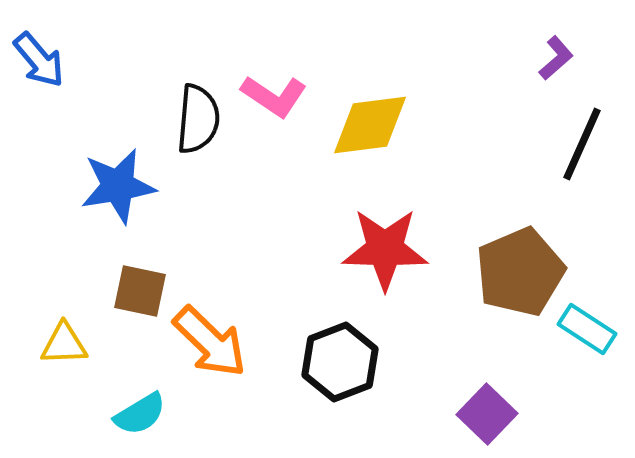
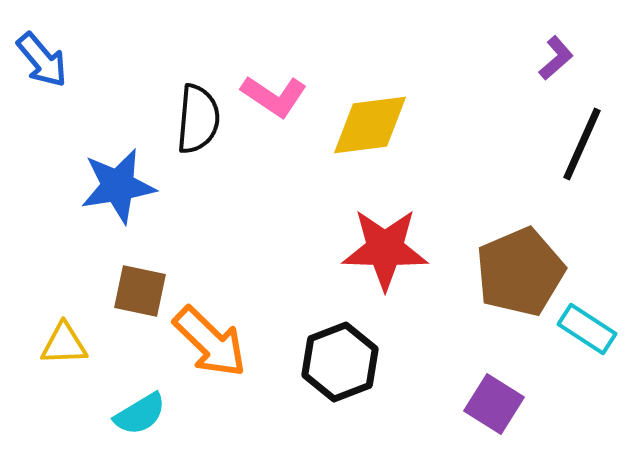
blue arrow: moved 3 px right
purple square: moved 7 px right, 10 px up; rotated 12 degrees counterclockwise
